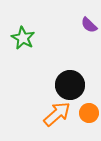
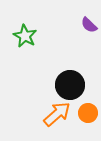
green star: moved 2 px right, 2 px up
orange circle: moved 1 px left
